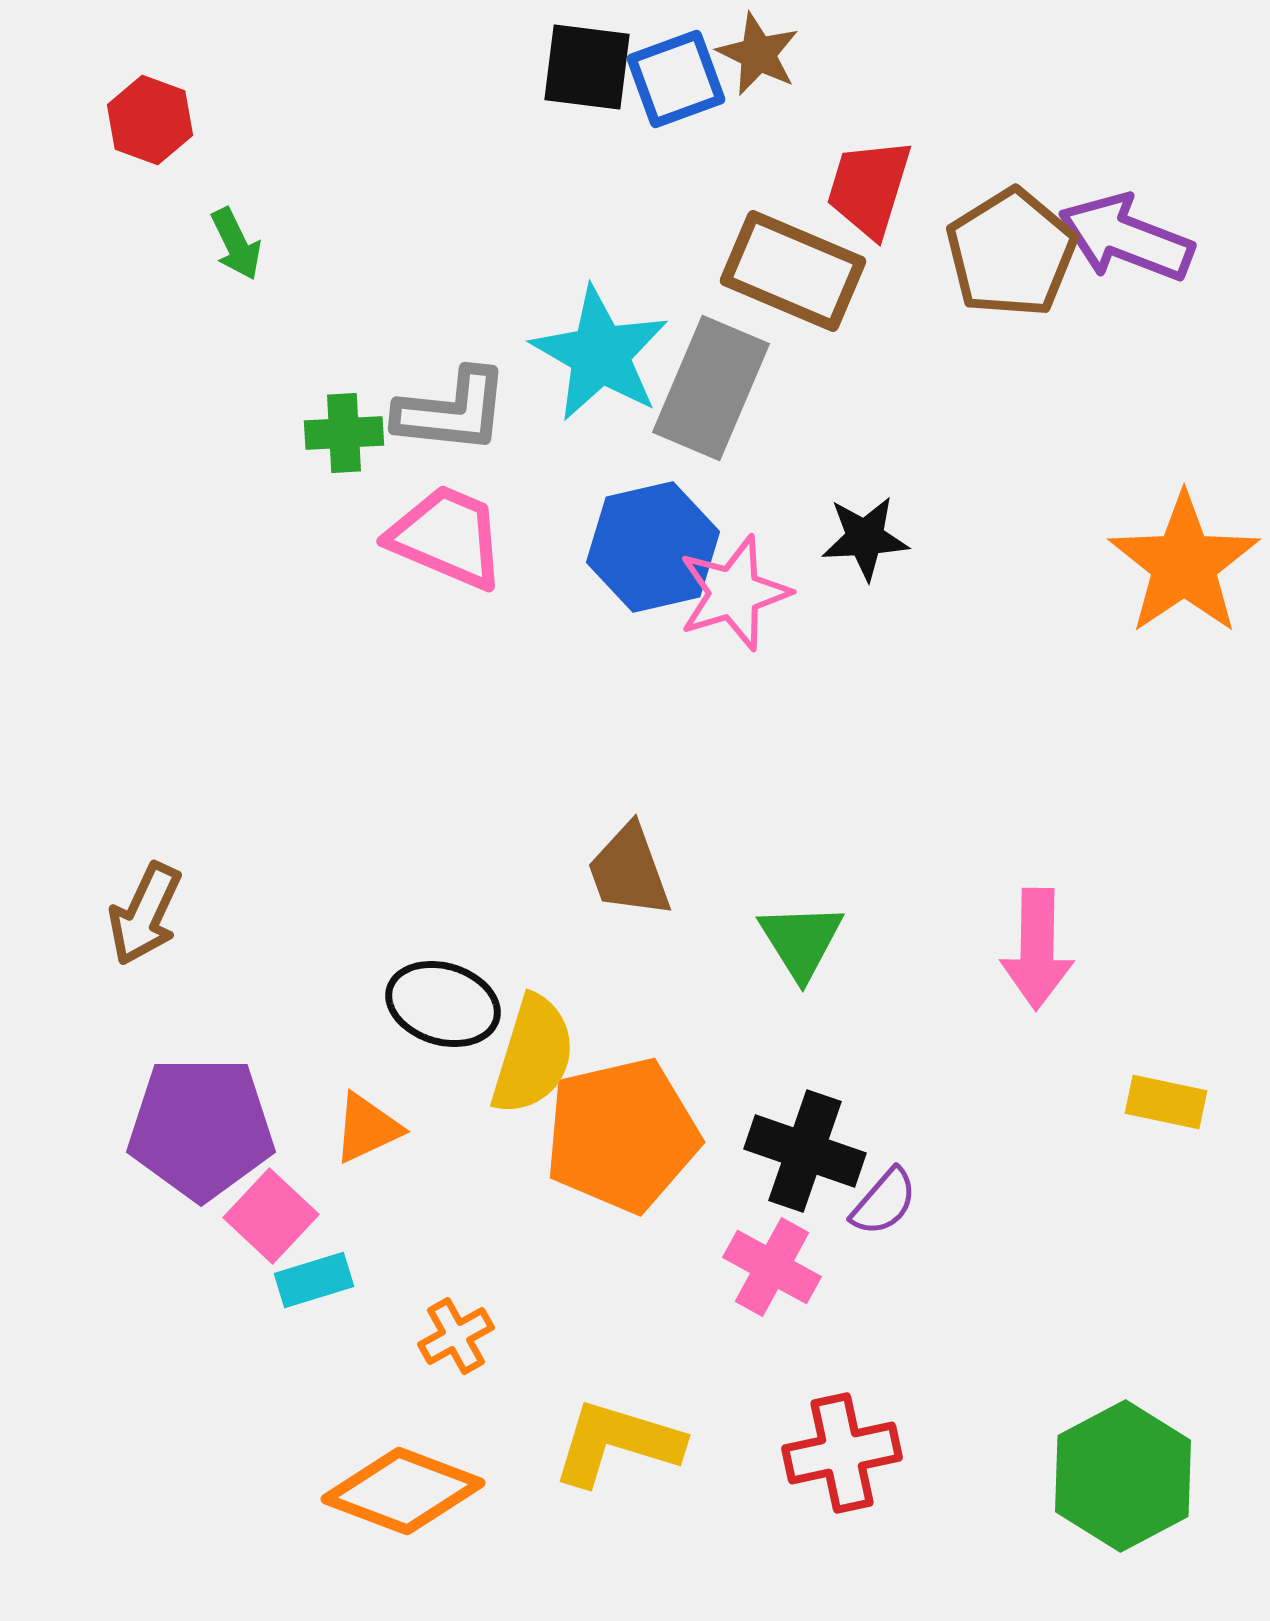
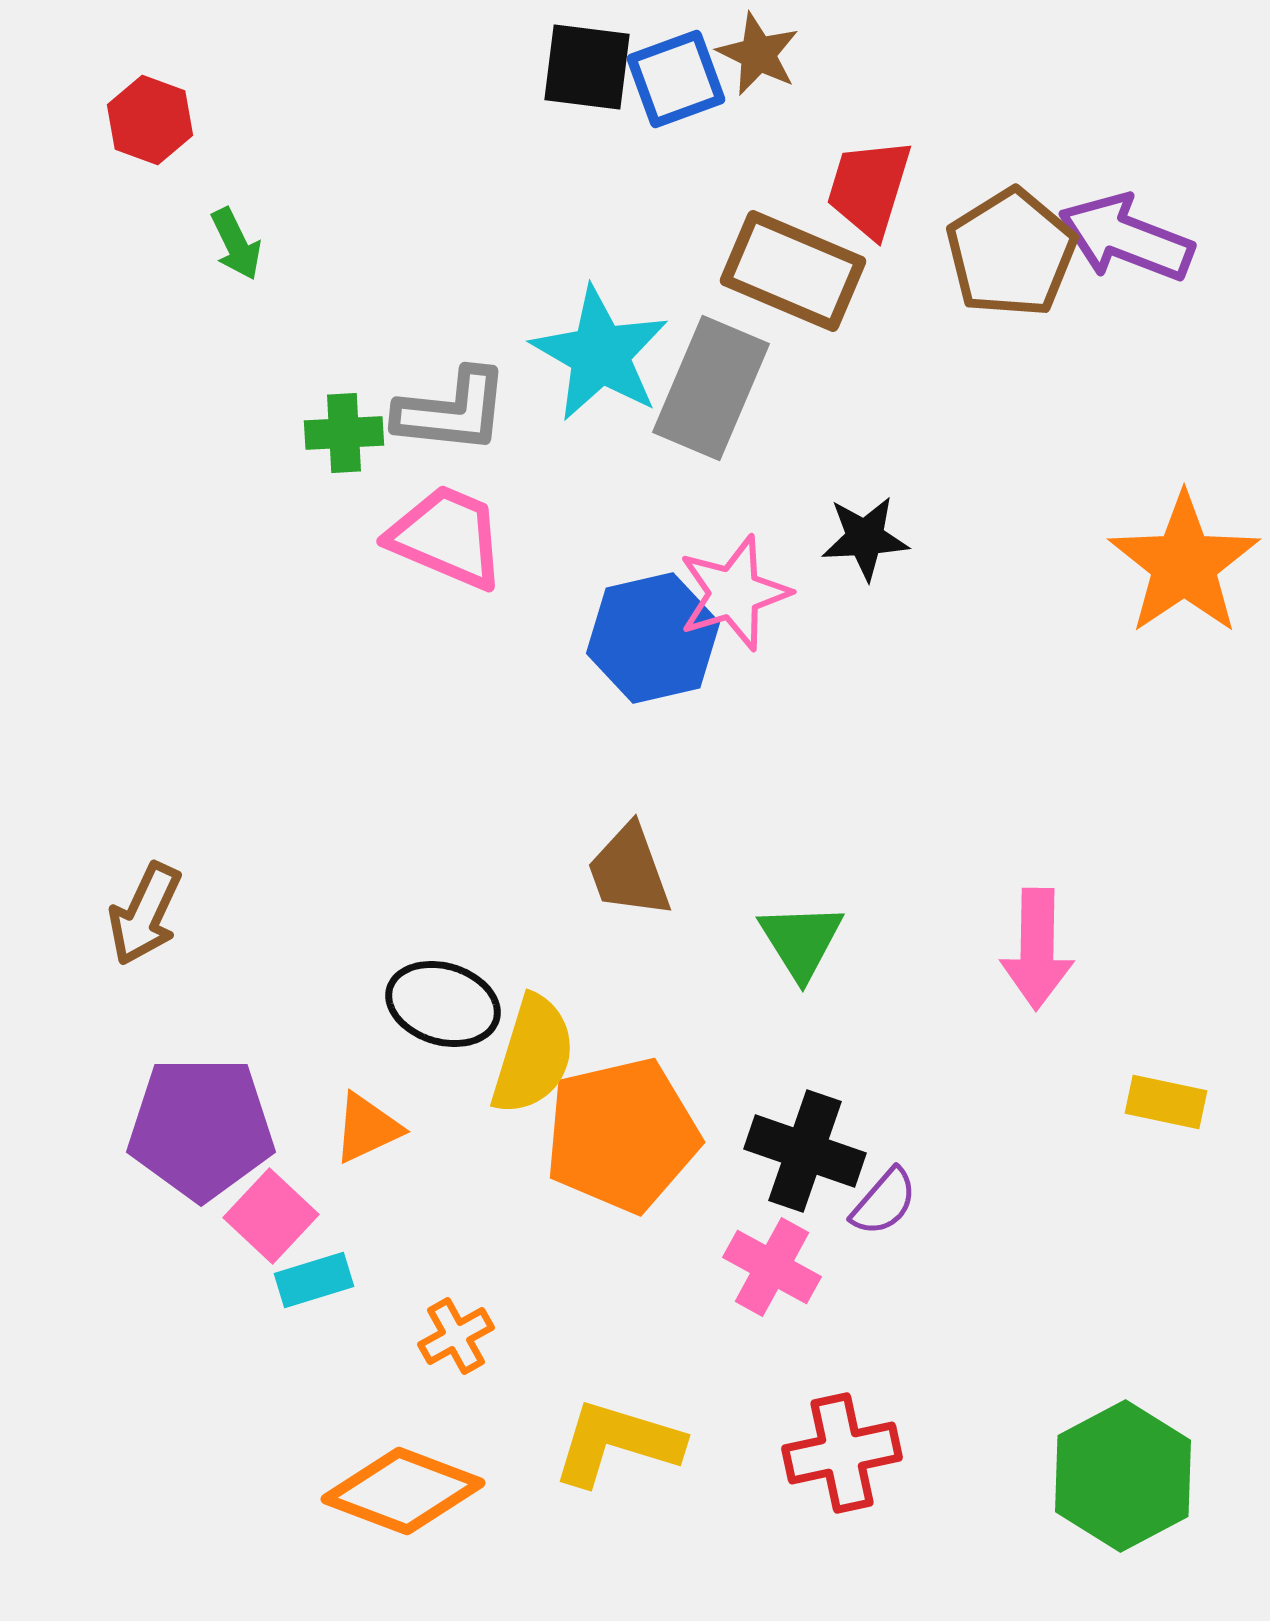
blue hexagon: moved 91 px down
